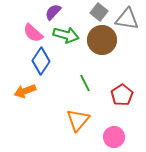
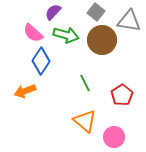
gray square: moved 3 px left
gray triangle: moved 2 px right, 2 px down
orange triangle: moved 7 px right, 1 px down; rotated 30 degrees counterclockwise
